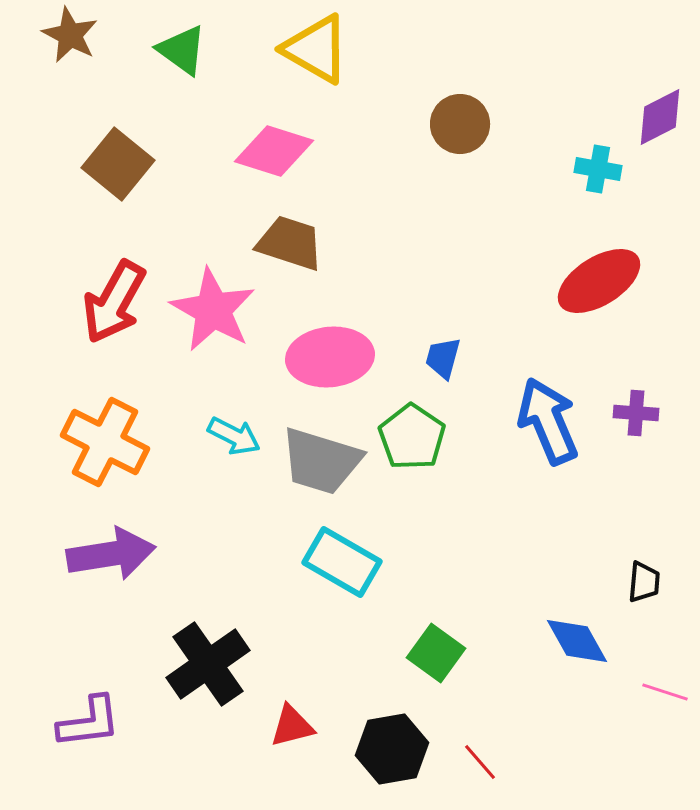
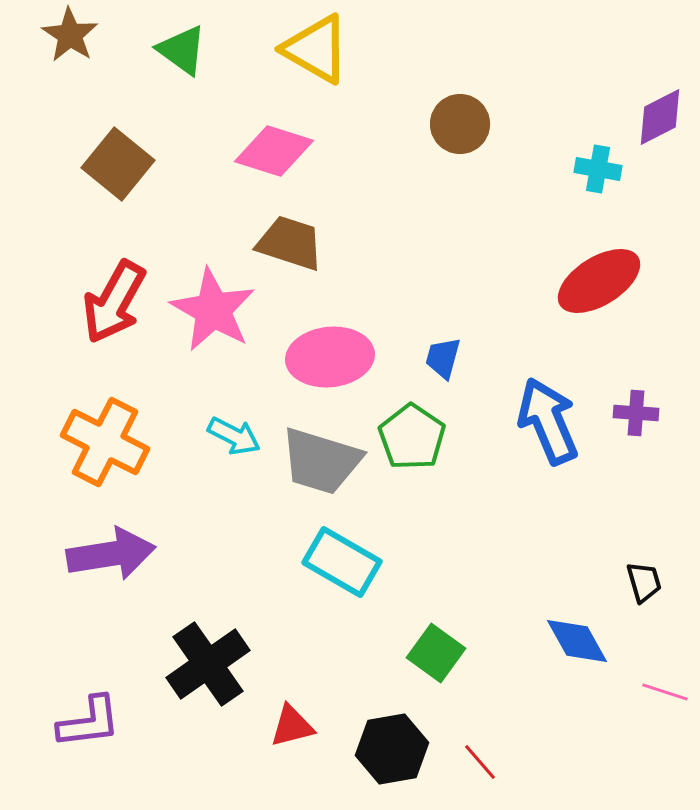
brown star: rotated 6 degrees clockwise
black trapezoid: rotated 21 degrees counterclockwise
